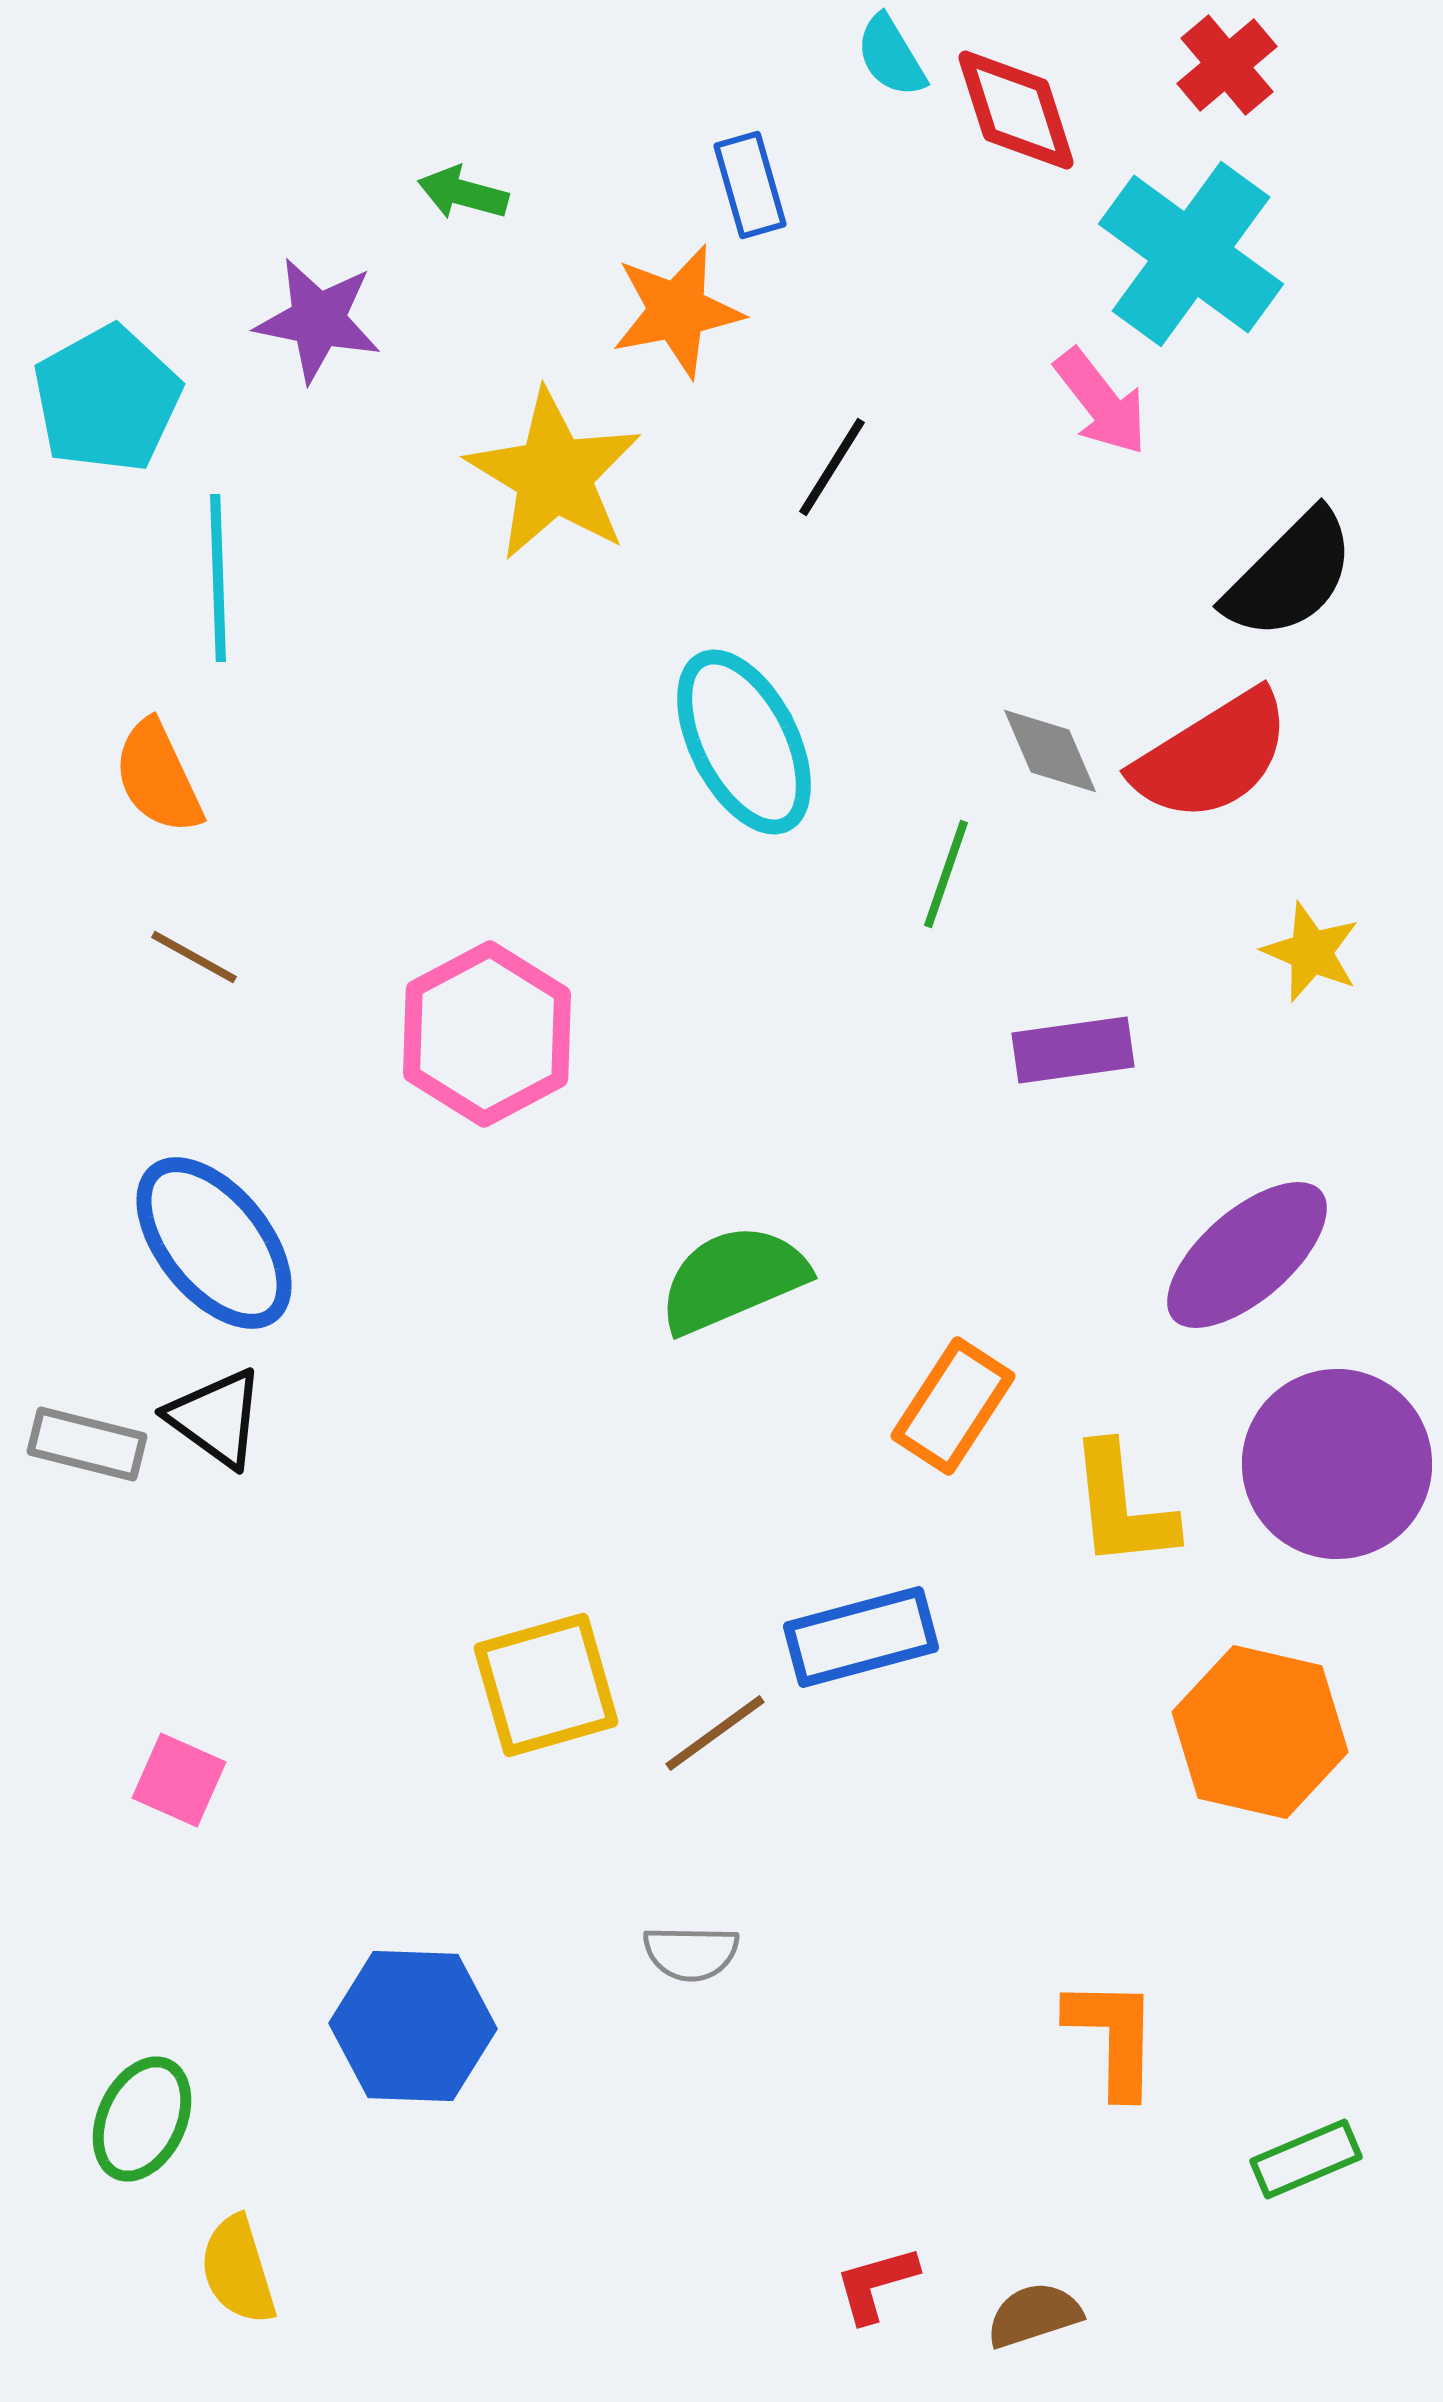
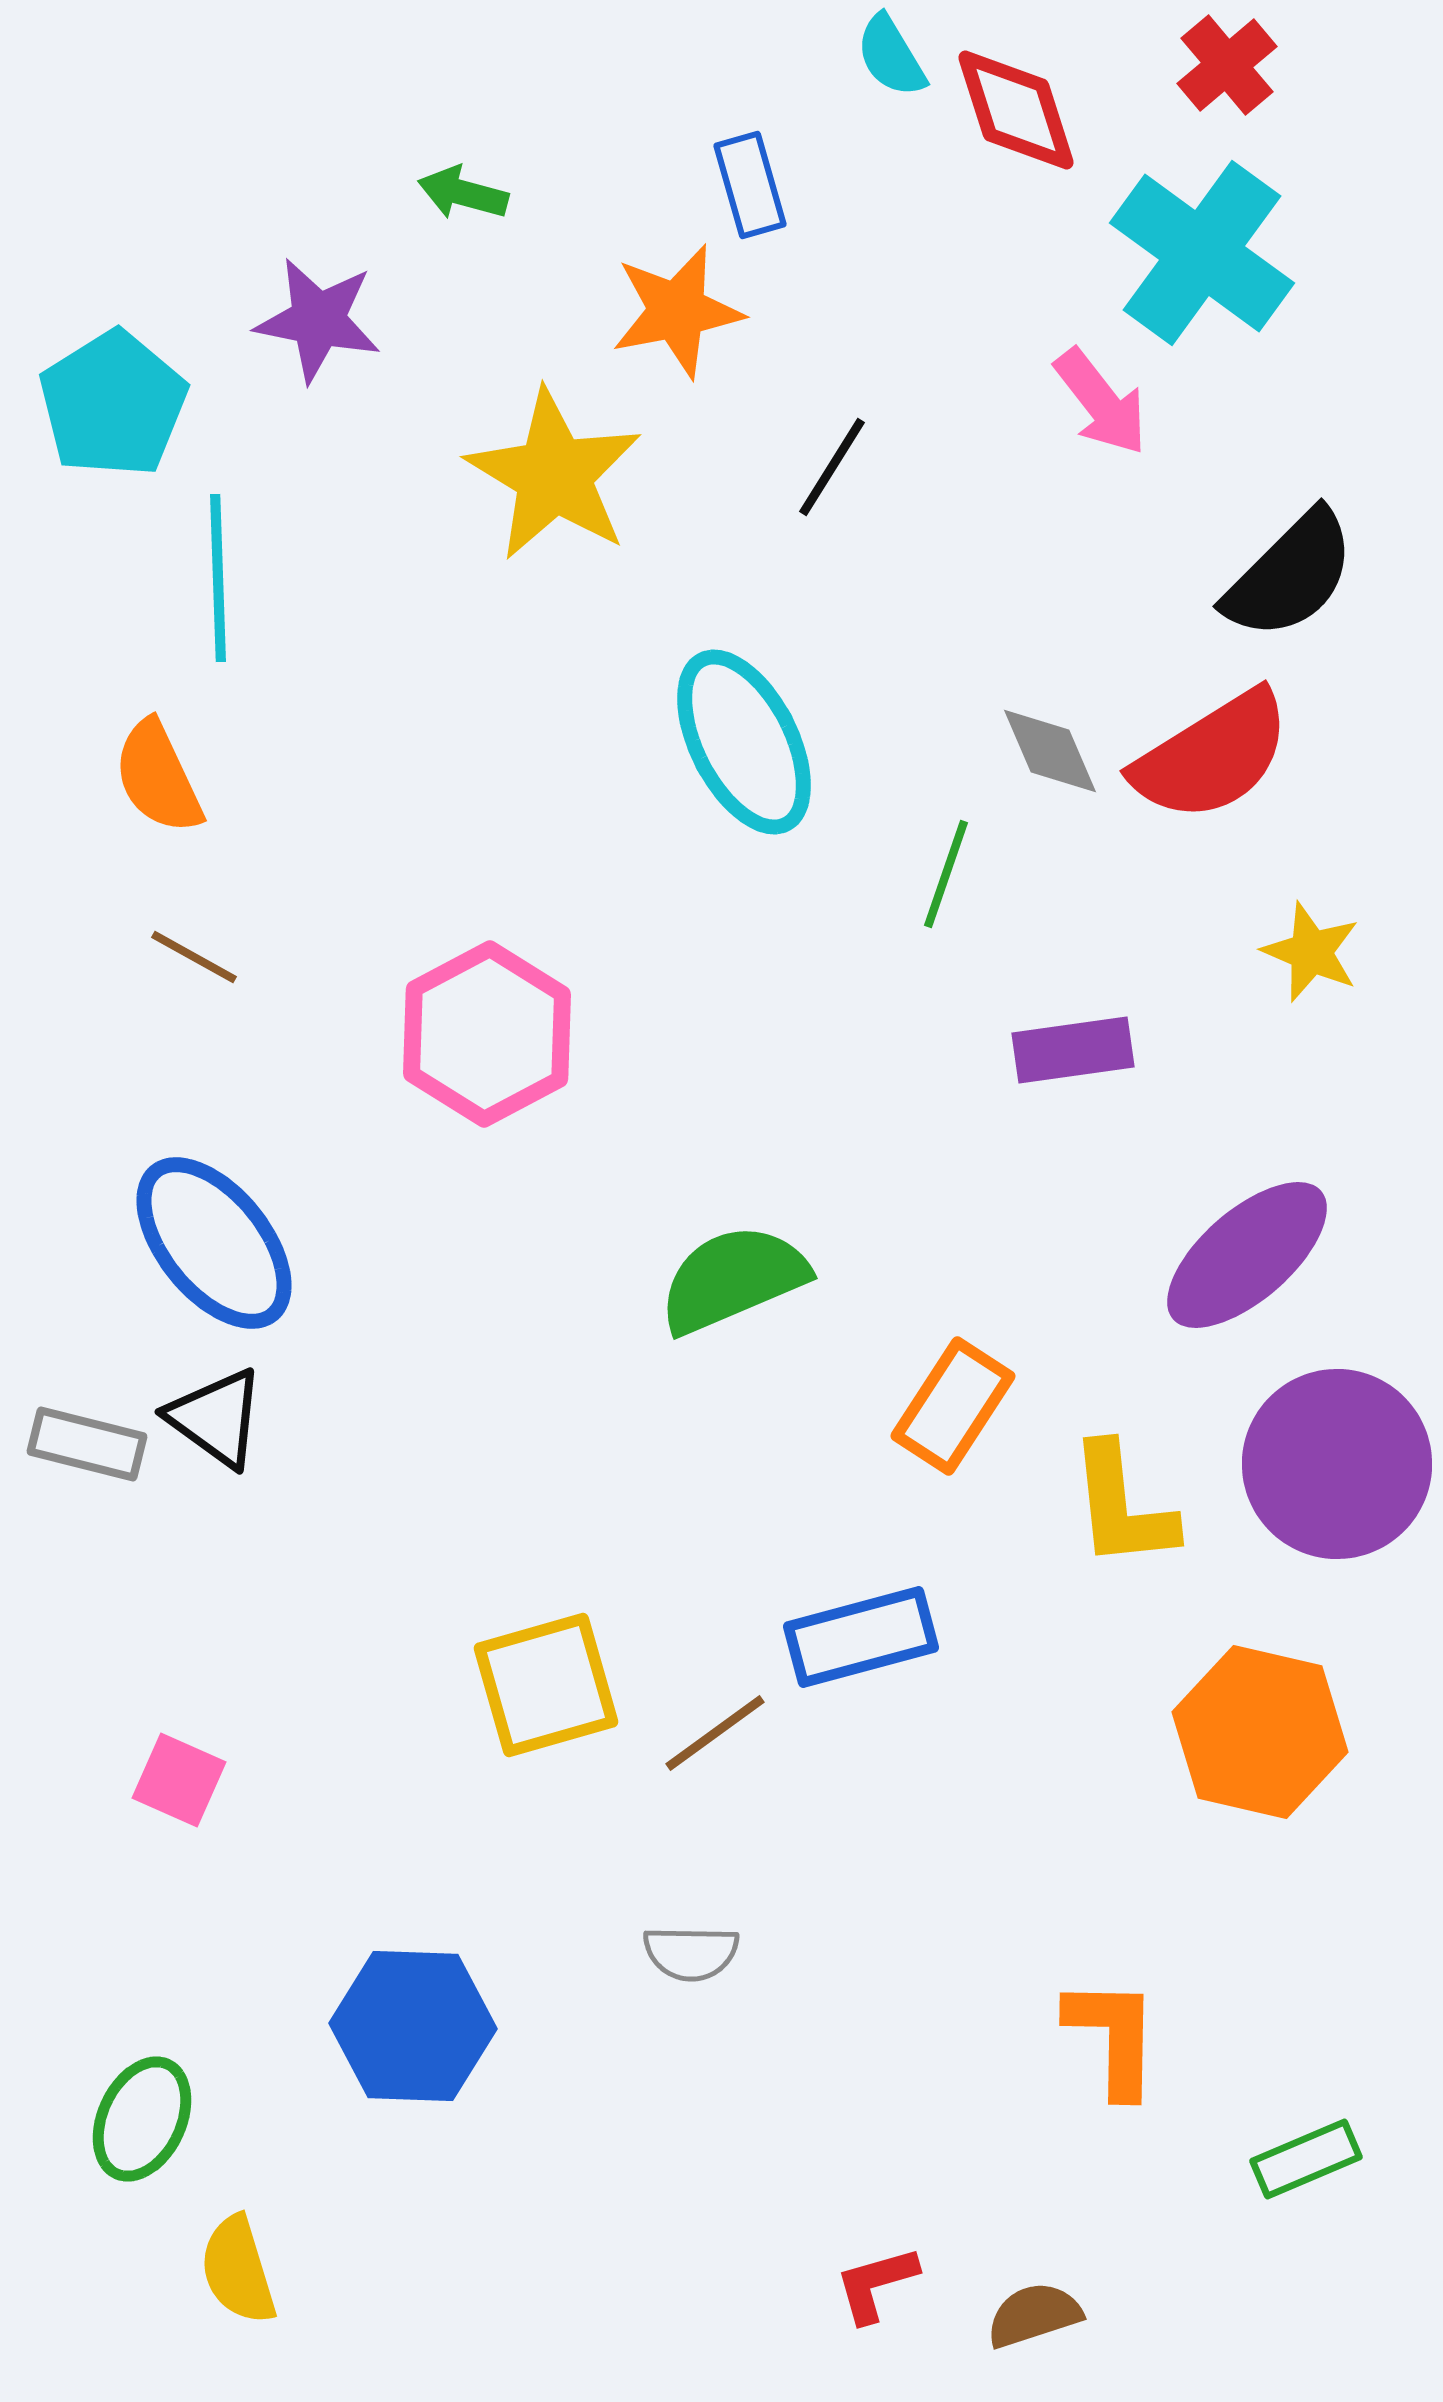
cyan cross at (1191, 254): moved 11 px right, 1 px up
cyan pentagon at (107, 399): moved 6 px right, 5 px down; rotated 3 degrees counterclockwise
